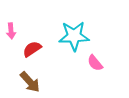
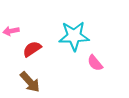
pink arrow: rotated 84 degrees clockwise
